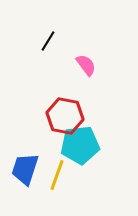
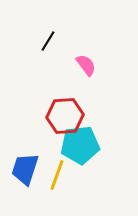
red hexagon: rotated 15 degrees counterclockwise
